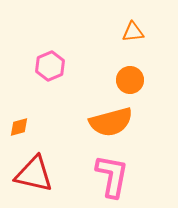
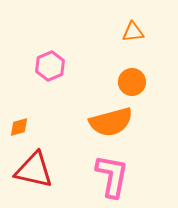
orange circle: moved 2 px right, 2 px down
red triangle: moved 4 px up
